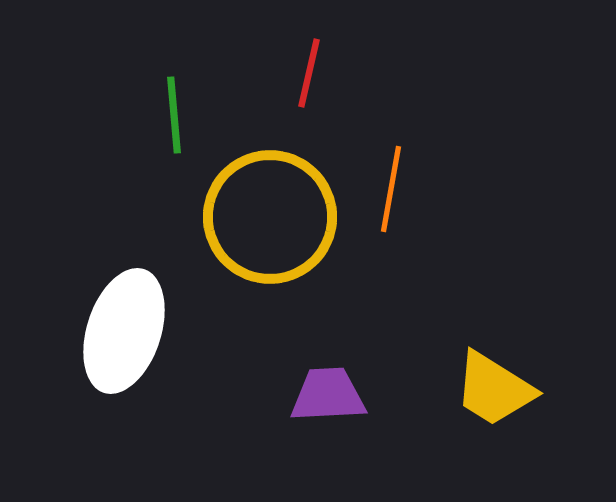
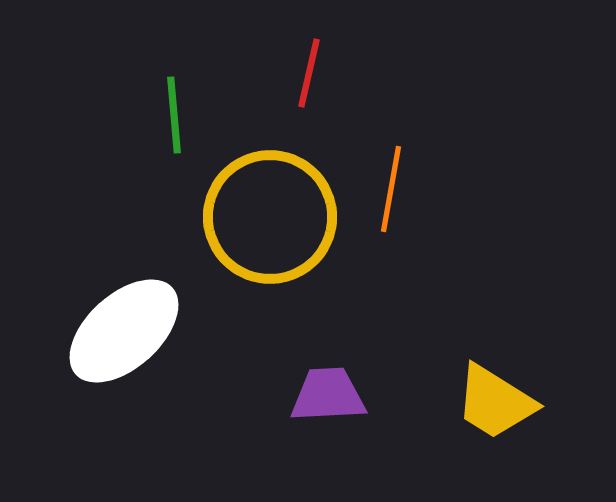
white ellipse: rotated 30 degrees clockwise
yellow trapezoid: moved 1 px right, 13 px down
